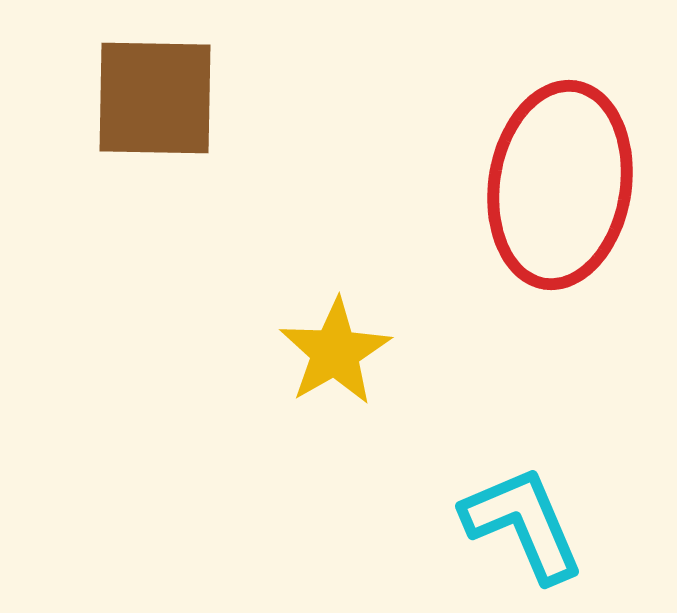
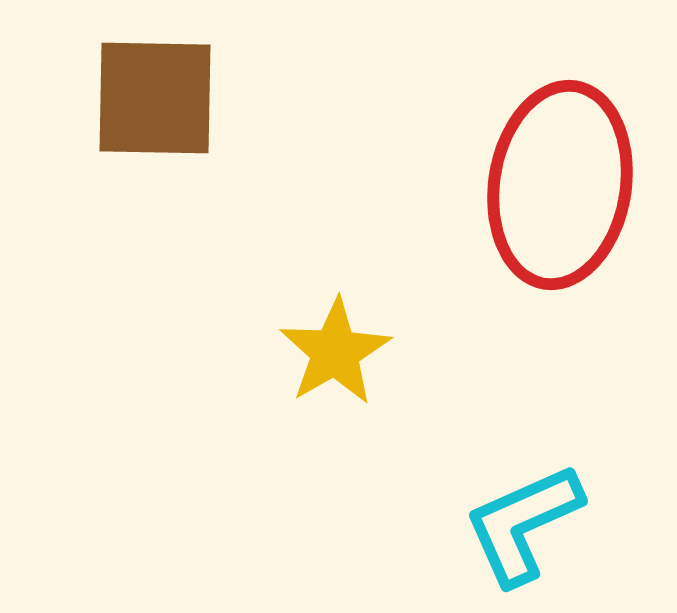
cyan L-shape: rotated 91 degrees counterclockwise
